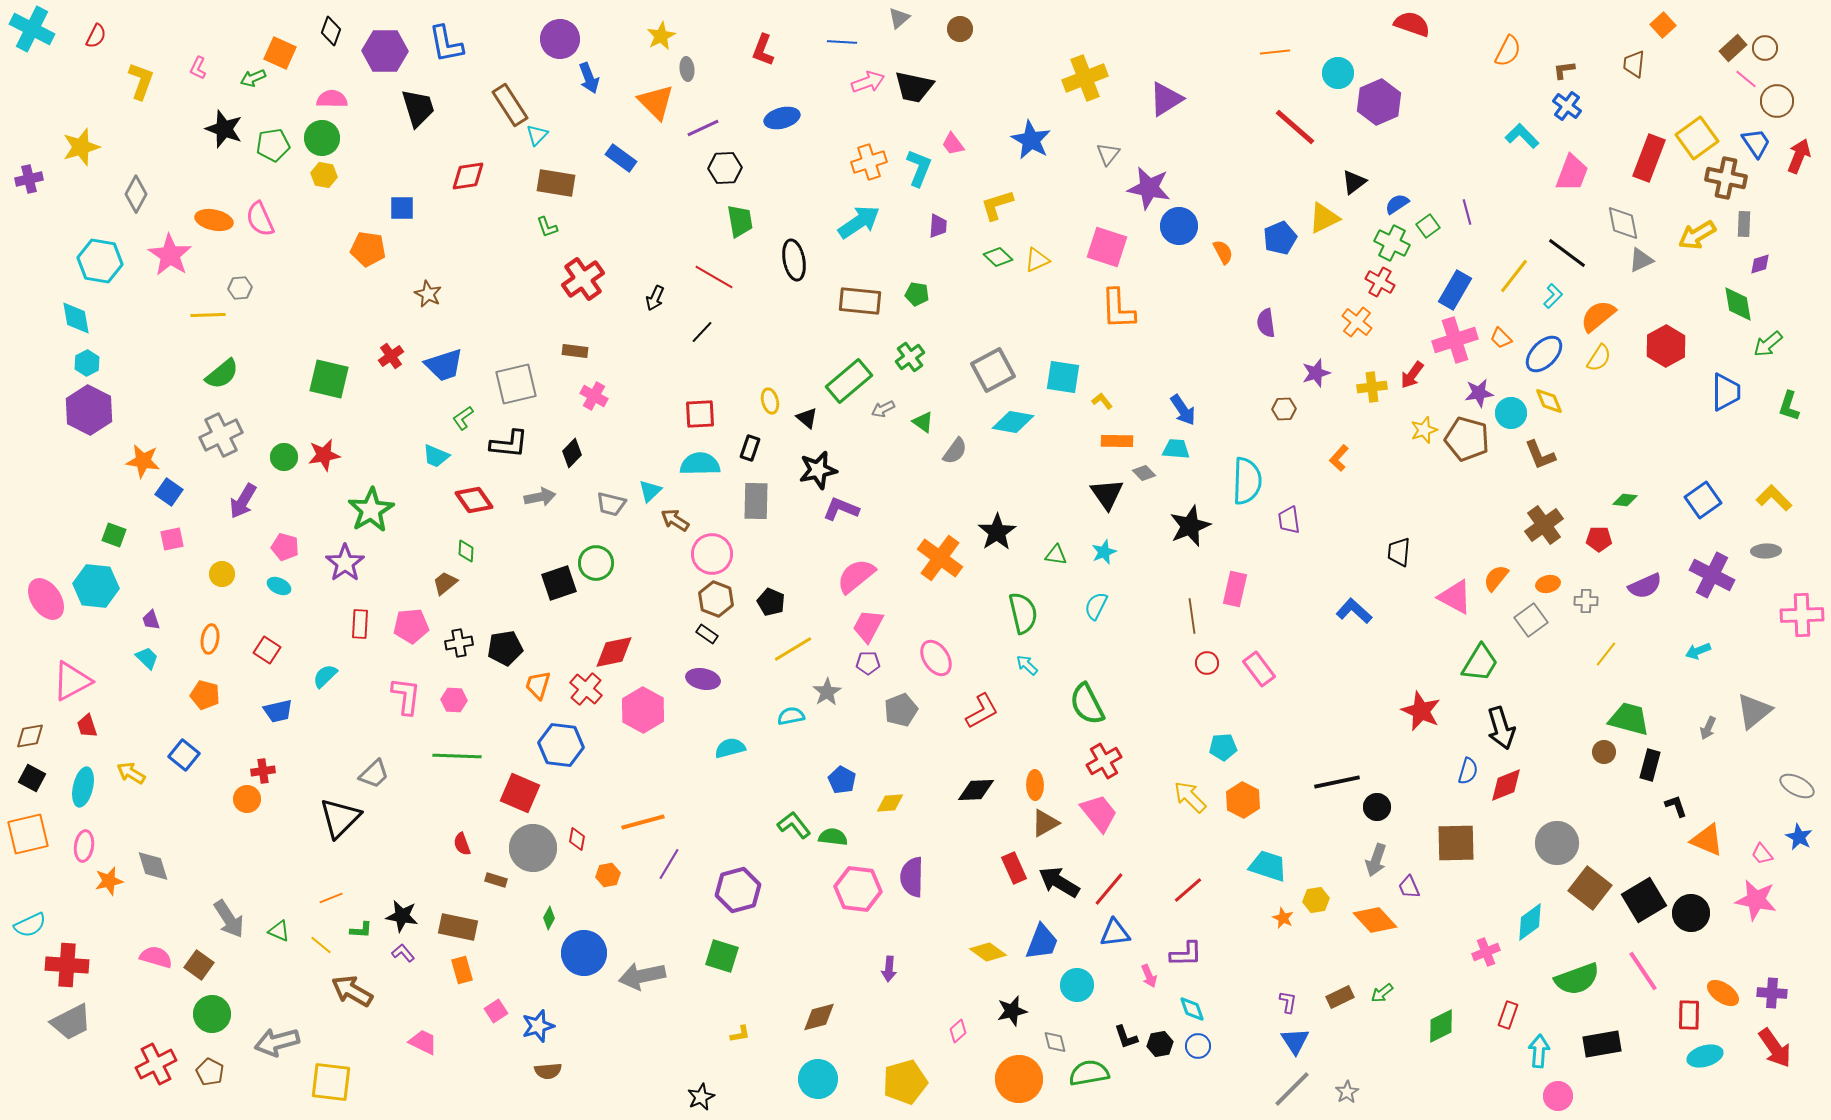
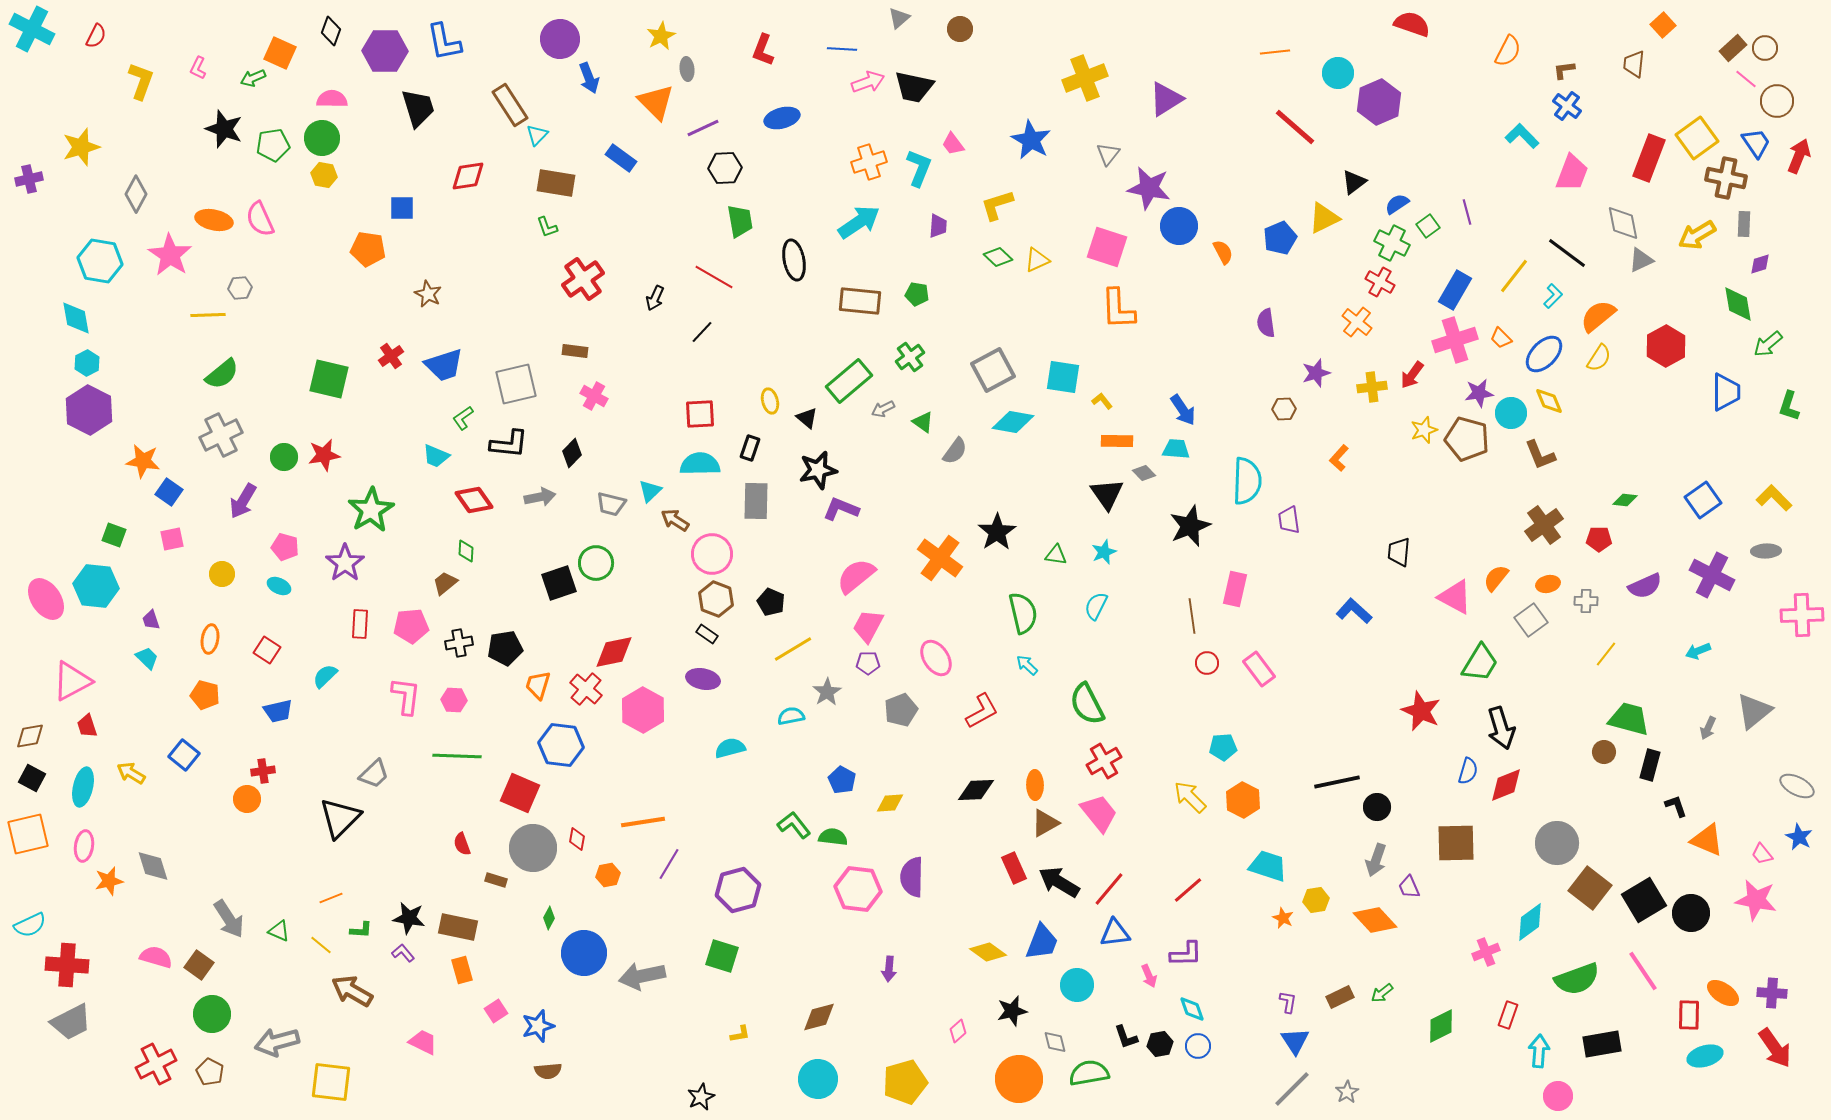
blue line at (842, 42): moved 7 px down
blue L-shape at (446, 44): moved 2 px left, 2 px up
orange line at (643, 822): rotated 6 degrees clockwise
black star at (402, 916): moved 7 px right, 2 px down
